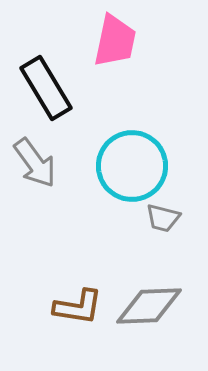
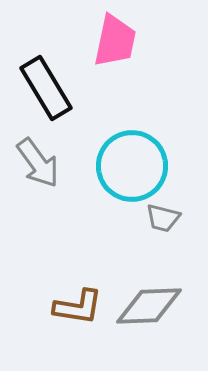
gray arrow: moved 3 px right
